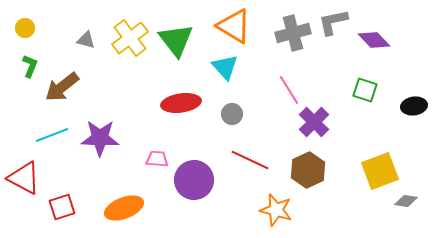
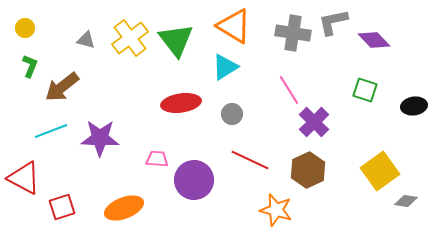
gray cross: rotated 24 degrees clockwise
cyan triangle: rotated 40 degrees clockwise
cyan line: moved 1 px left, 4 px up
yellow square: rotated 15 degrees counterclockwise
